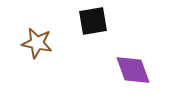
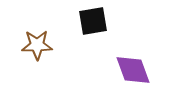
brown star: moved 2 px down; rotated 12 degrees counterclockwise
